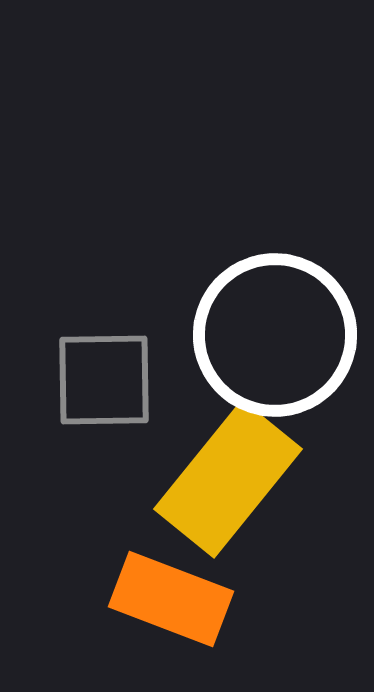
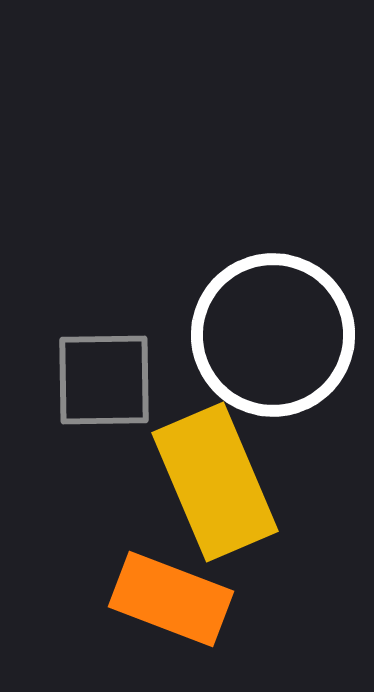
white circle: moved 2 px left
yellow rectangle: moved 13 px left, 3 px down; rotated 62 degrees counterclockwise
